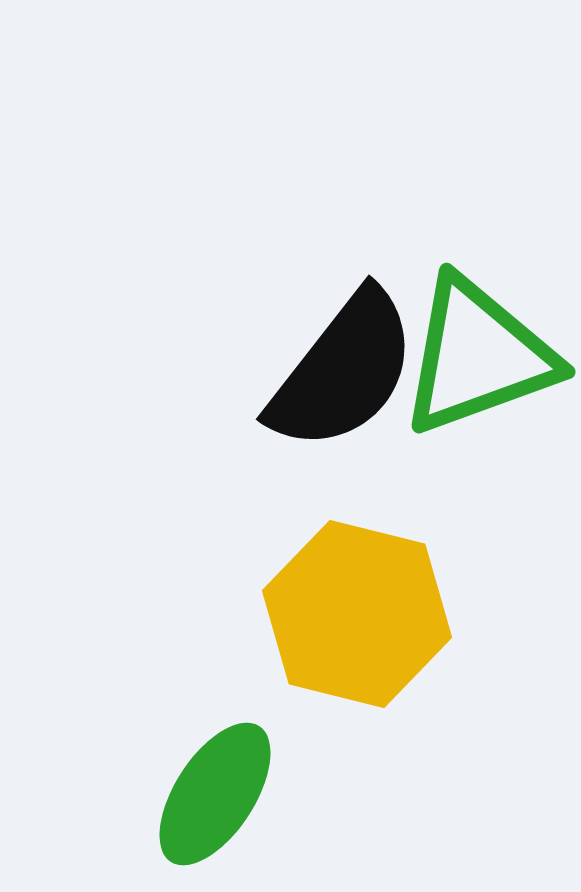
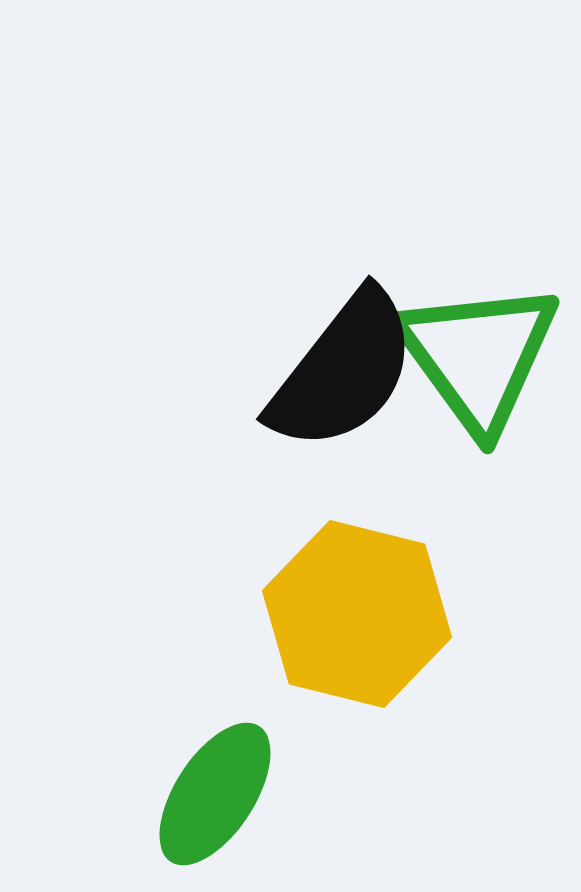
green triangle: rotated 46 degrees counterclockwise
